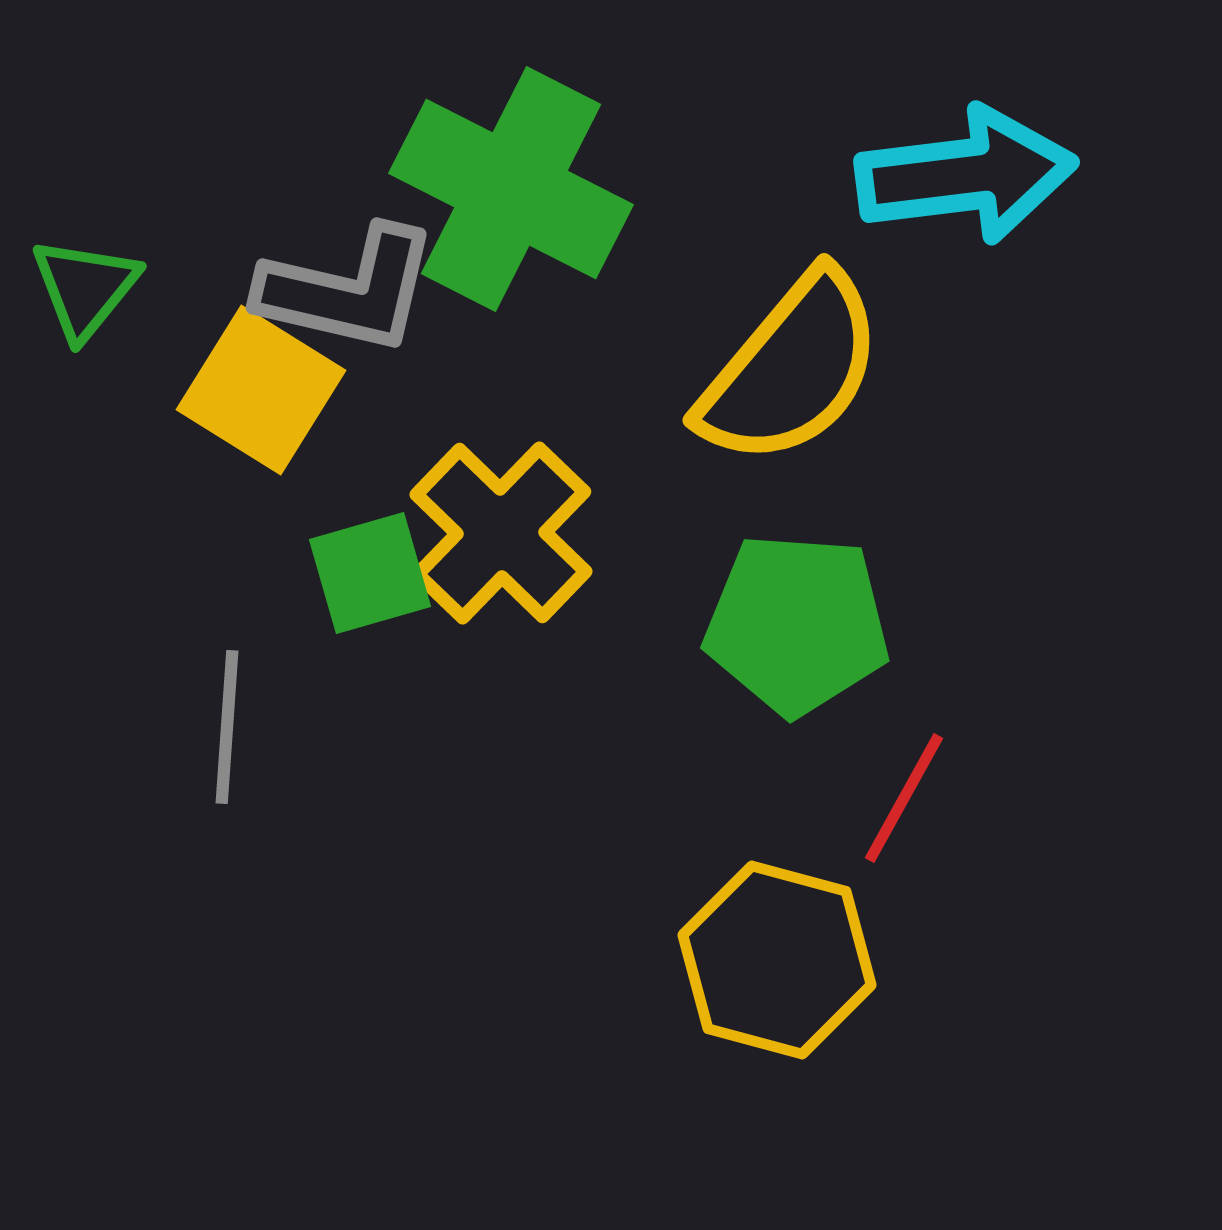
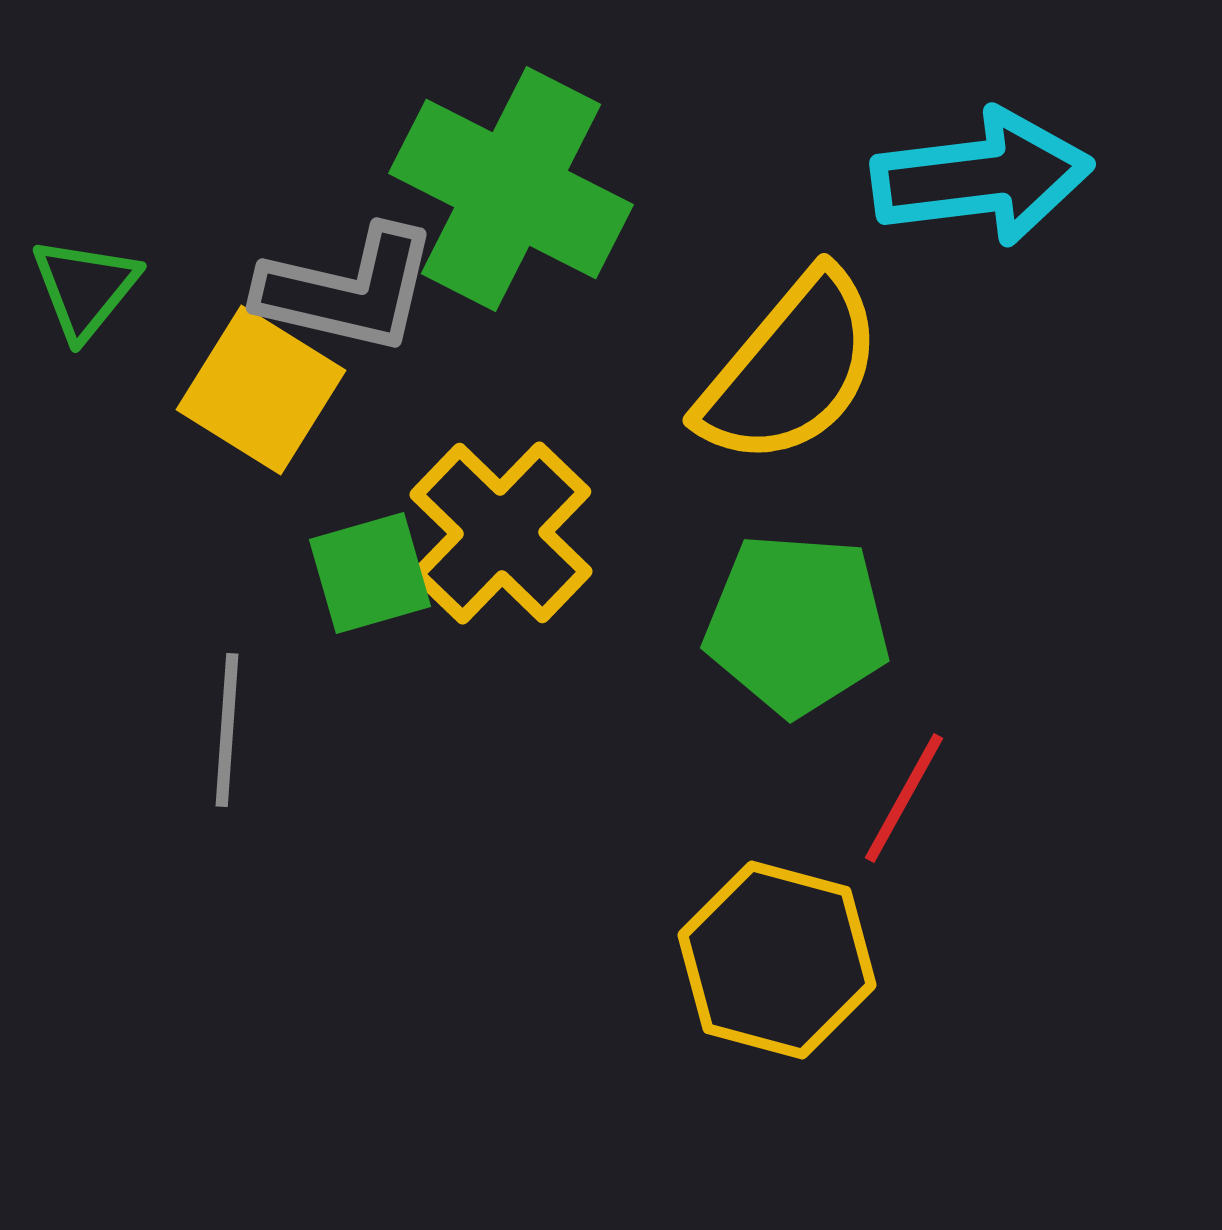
cyan arrow: moved 16 px right, 2 px down
gray line: moved 3 px down
